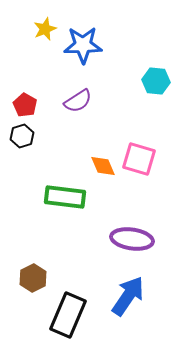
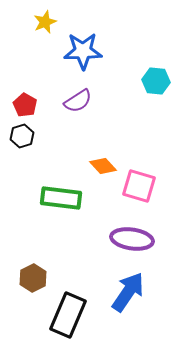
yellow star: moved 7 px up
blue star: moved 6 px down
pink square: moved 27 px down
orange diamond: rotated 20 degrees counterclockwise
green rectangle: moved 4 px left, 1 px down
blue arrow: moved 4 px up
